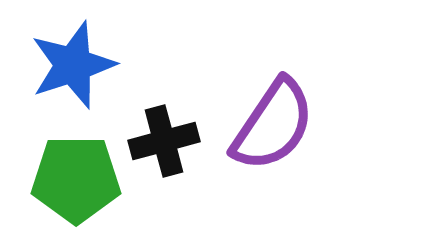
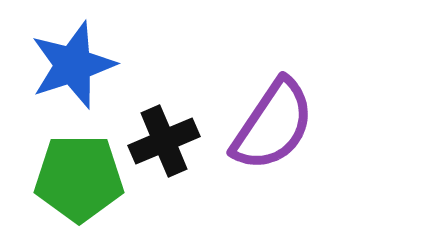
black cross: rotated 8 degrees counterclockwise
green pentagon: moved 3 px right, 1 px up
